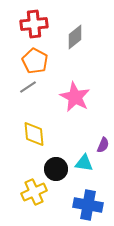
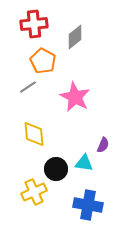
orange pentagon: moved 8 px right
